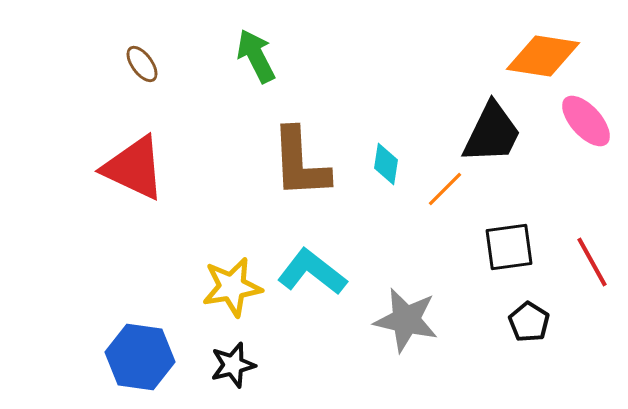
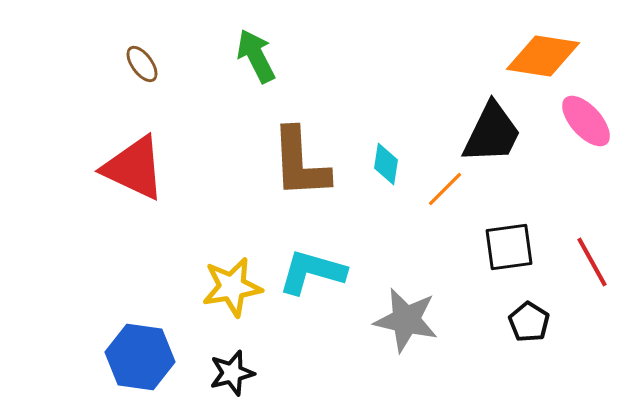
cyan L-shape: rotated 22 degrees counterclockwise
black star: moved 1 px left, 8 px down
